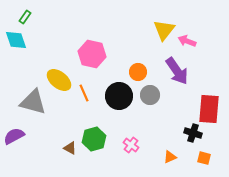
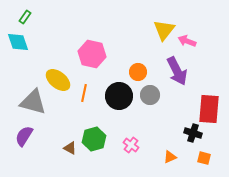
cyan diamond: moved 2 px right, 2 px down
purple arrow: rotated 8 degrees clockwise
yellow ellipse: moved 1 px left
orange line: rotated 36 degrees clockwise
purple semicircle: moved 10 px right; rotated 30 degrees counterclockwise
